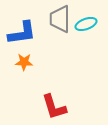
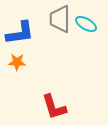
cyan ellipse: rotated 50 degrees clockwise
blue L-shape: moved 2 px left
orange star: moved 7 px left
